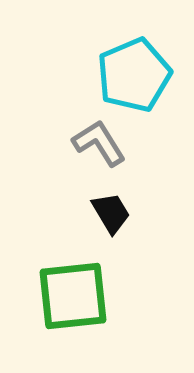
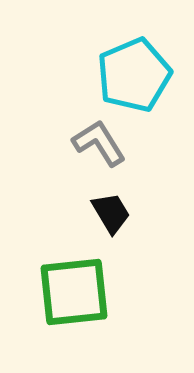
green square: moved 1 px right, 4 px up
